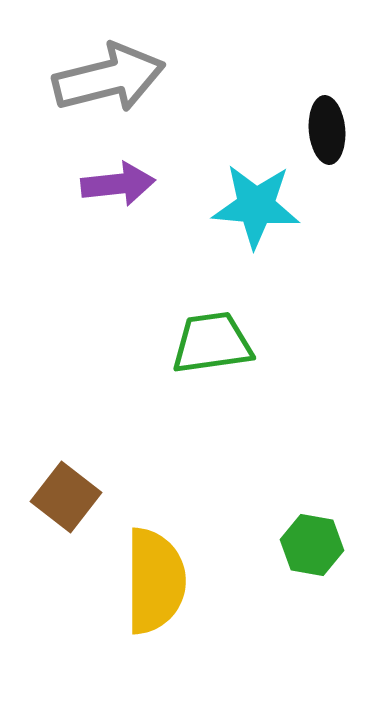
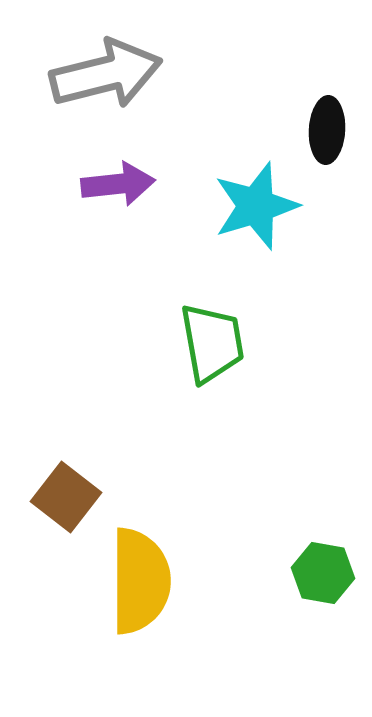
gray arrow: moved 3 px left, 4 px up
black ellipse: rotated 8 degrees clockwise
cyan star: rotated 22 degrees counterclockwise
green trapezoid: rotated 88 degrees clockwise
green hexagon: moved 11 px right, 28 px down
yellow semicircle: moved 15 px left
